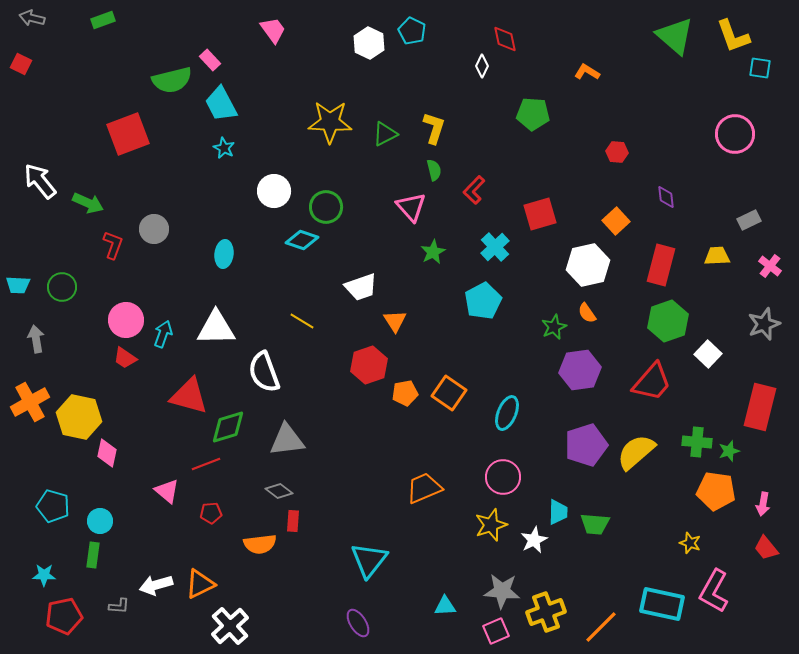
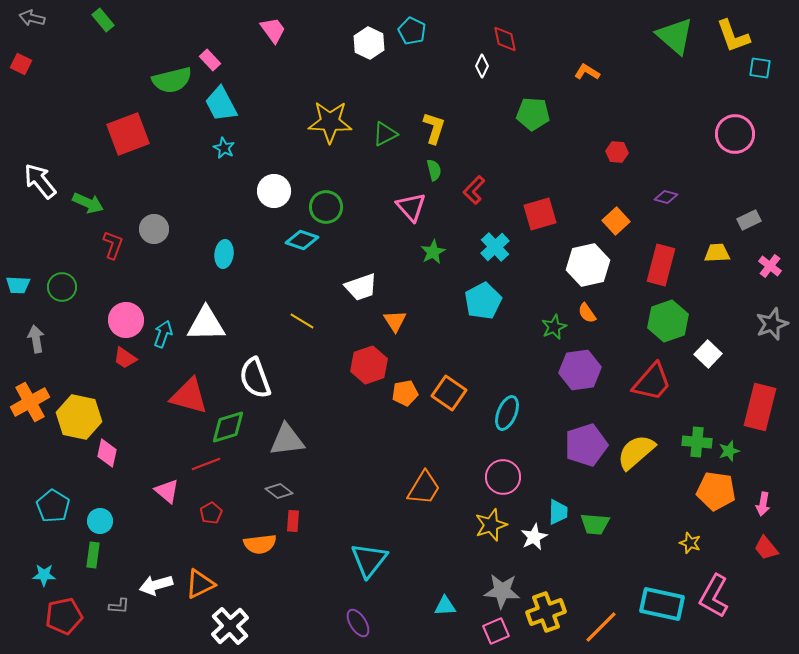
green rectangle at (103, 20): rotated 70 degrees clockwise
purple diamond at (666, 197): rotated 70 degrees counterclockwise
yellow trapezoid at (717, 256): moved 3 px up
gray star at (764, 324): moved 8 px right
white triangle at (216, 328): moved 10 px left, 4 px up
white semicircle at (264, 372): moved 9 px left, 6 px down
orange trapezoid at (424, 488): rotated 144 degrees clockwise
cyan pentagon at (53, 506): rotated 16 degrees clockwise
red pentagon at (211, 513): rotated 25 degrees counterclockwise
white star at (534, 540): moved 3 px up
pink L-shape at (714, 591): moved 5 px down
